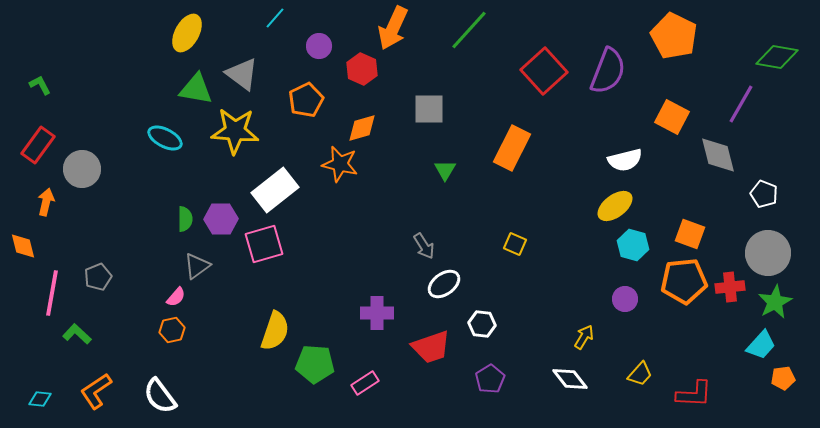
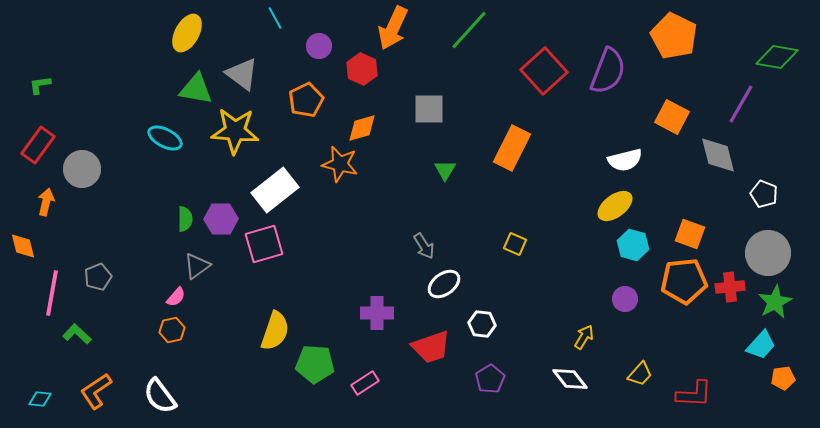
cyan line at (275, 18): rotated 70 degrees counterclockwise
green L-shape at (40, 85): rotated 70 degrees counterclockwise
